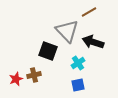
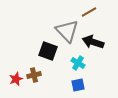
cyan cross: rotated 24 degrees counterclockwise
